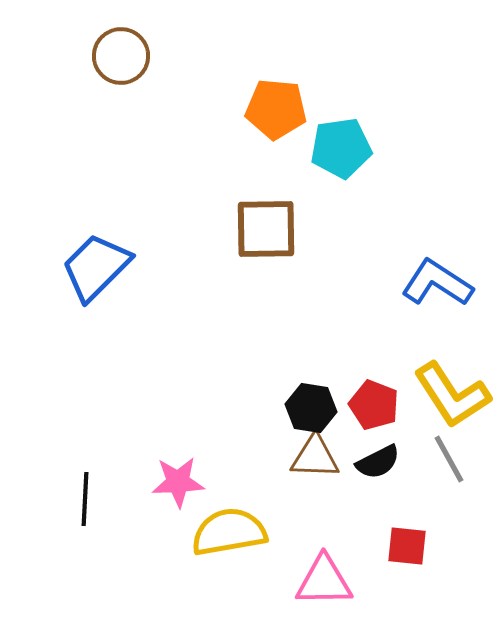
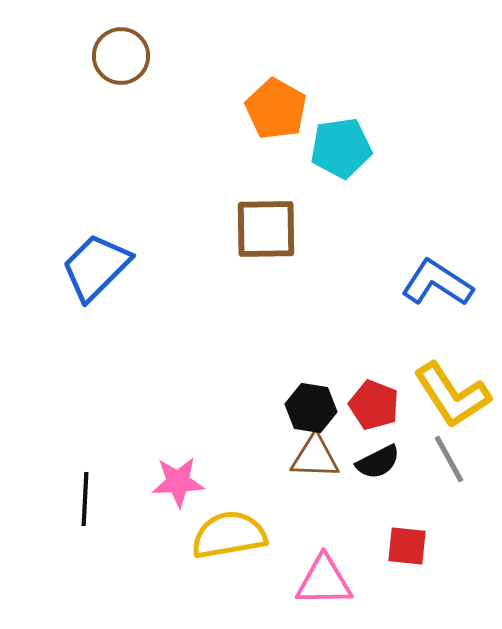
orange pentagon: rotated 24 degrees clockwise
yellow semicircle: moved 3 px down
